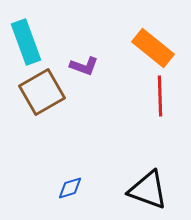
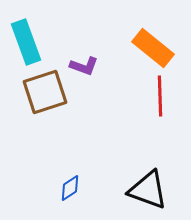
brown square: moved 3 px right; rotated 12 degrees clockwise
blue diamond: rotated 16 degrees counterclockwise
